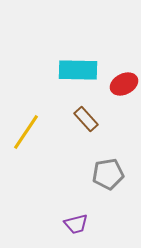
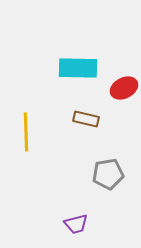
cyan rectangle: moved 2 px up
red ellipse: moved 4 px down
brown rectangle: rotated 35 degrees counterclockwise
yellow line: rotated 36 degrees counterclockwise
